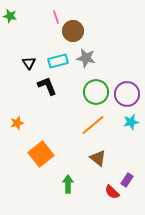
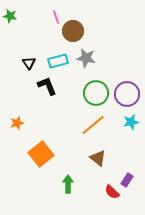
green circle: moved 1 px down
